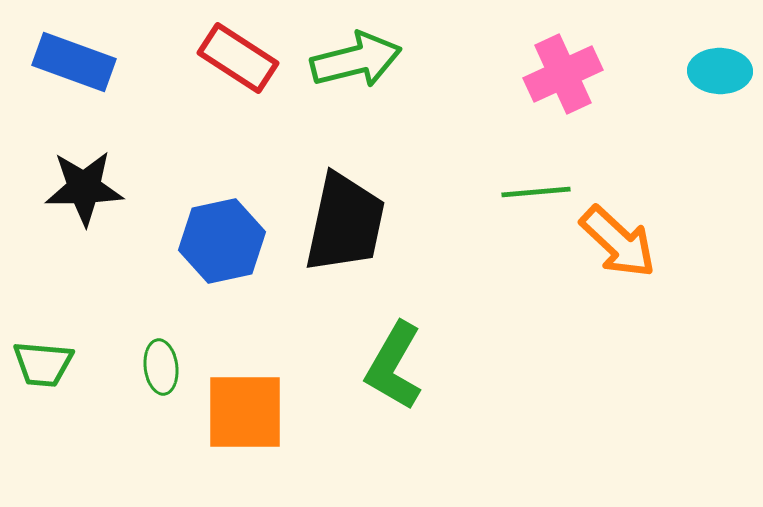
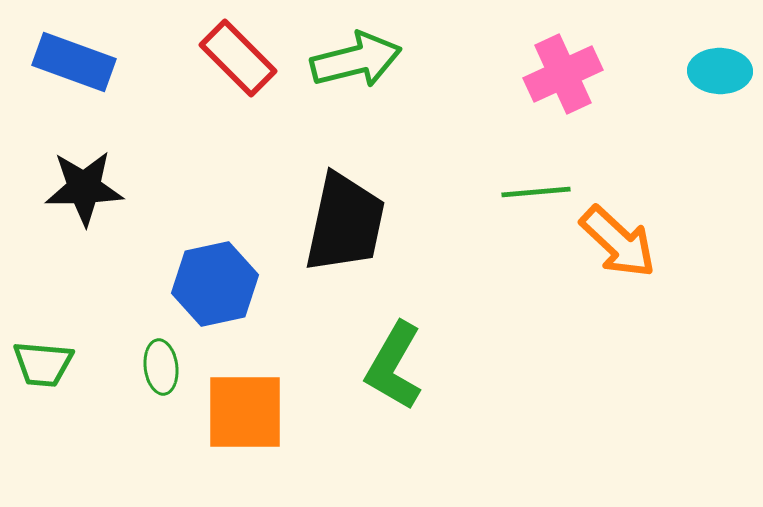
red rectangle: rotated 12 degrees clockwise
blue hexagon: moved 7 px left, 43 px down
